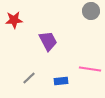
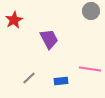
red star: rotated 24 degrees counterclockwise
purple trapezoid: moved 1 px right, 2 px up
